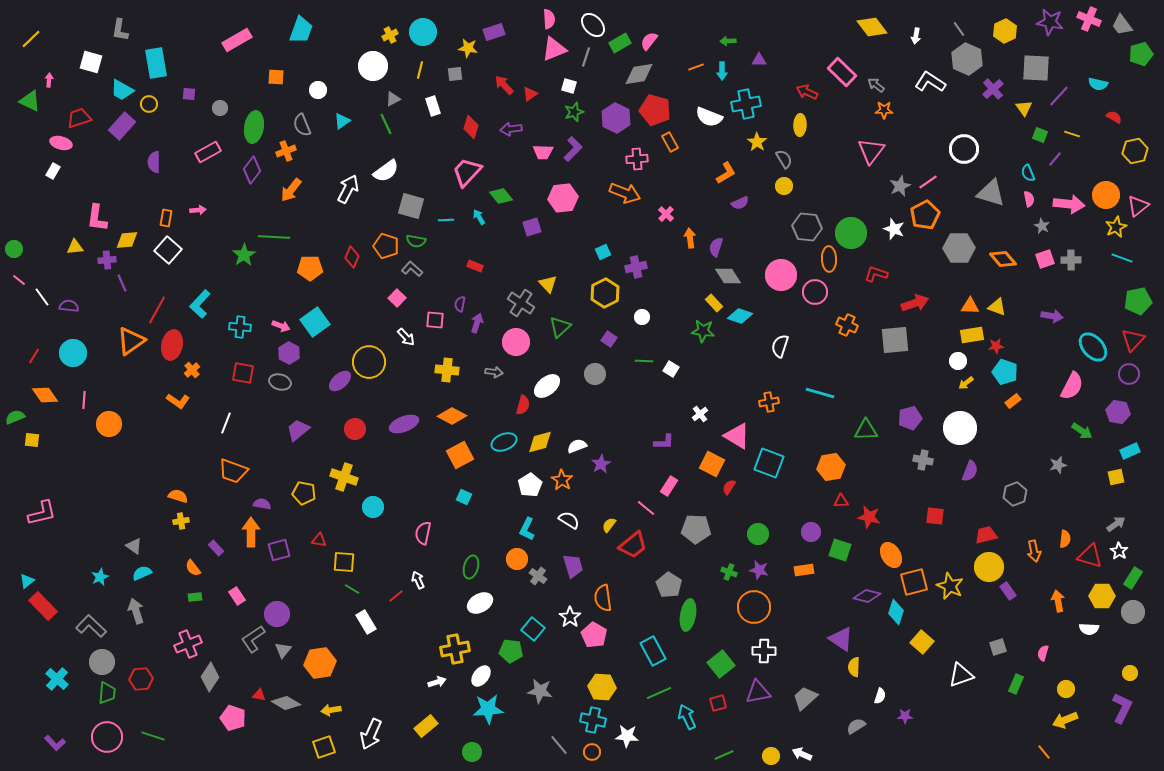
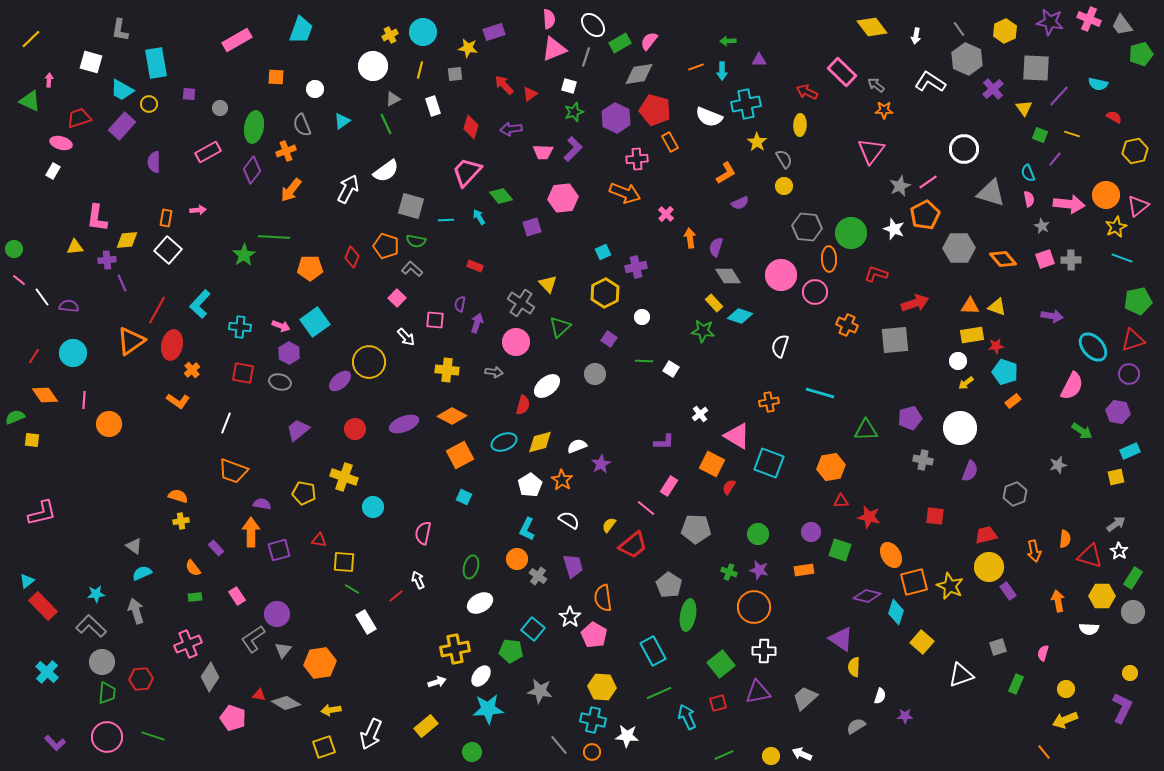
white circle at (318, 90): moved 3 px left, 1 px up
red triangle at (1133, 340): rotated 30 degrees clockwise
cyan star at (100, 577): moved 4 px left, 17 px down; rotated 18 degrees clockwise
cyan cross at (57, 679): moved 10 px left, 7 px up
